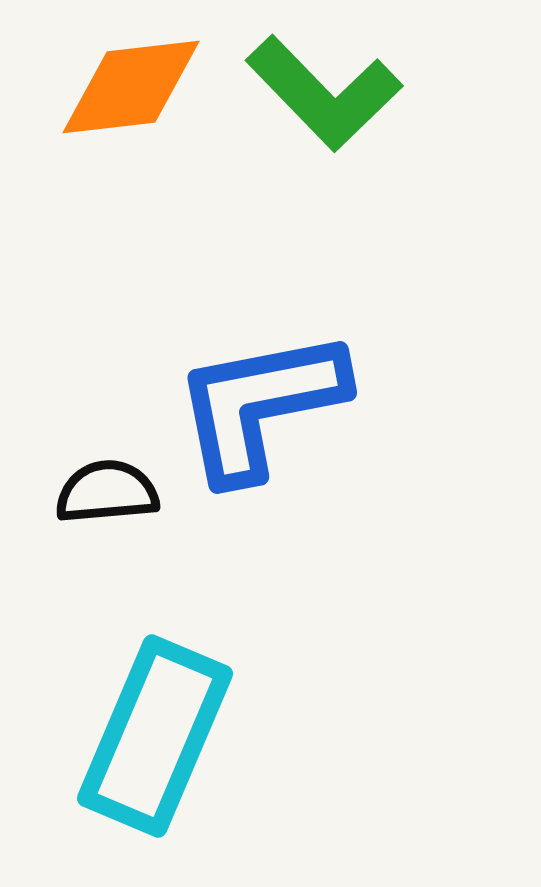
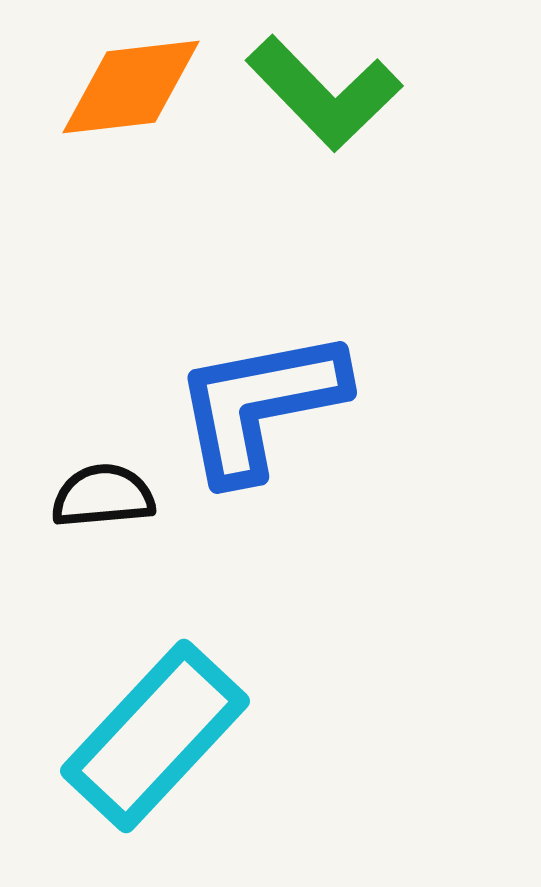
black semicircle: moved 4 px left, 4 px down
cyan rectangle: rotated 20 degrees clockwise
